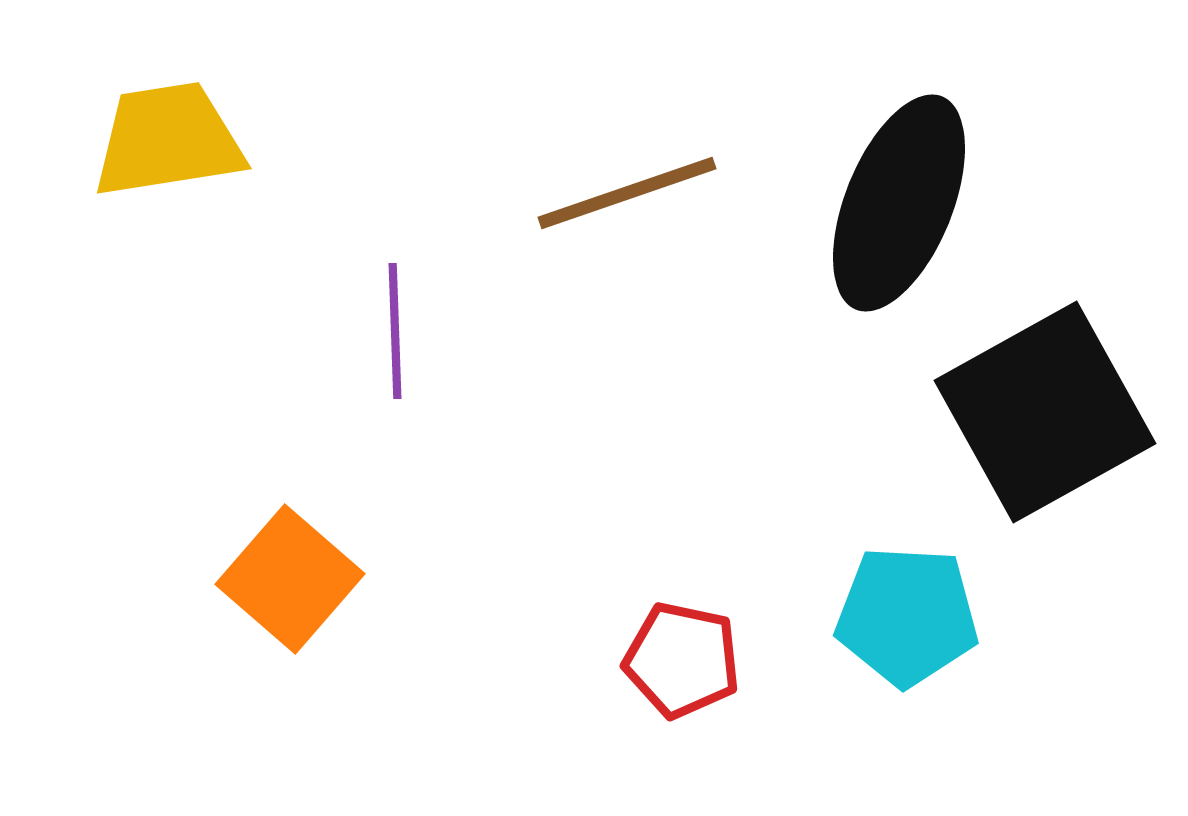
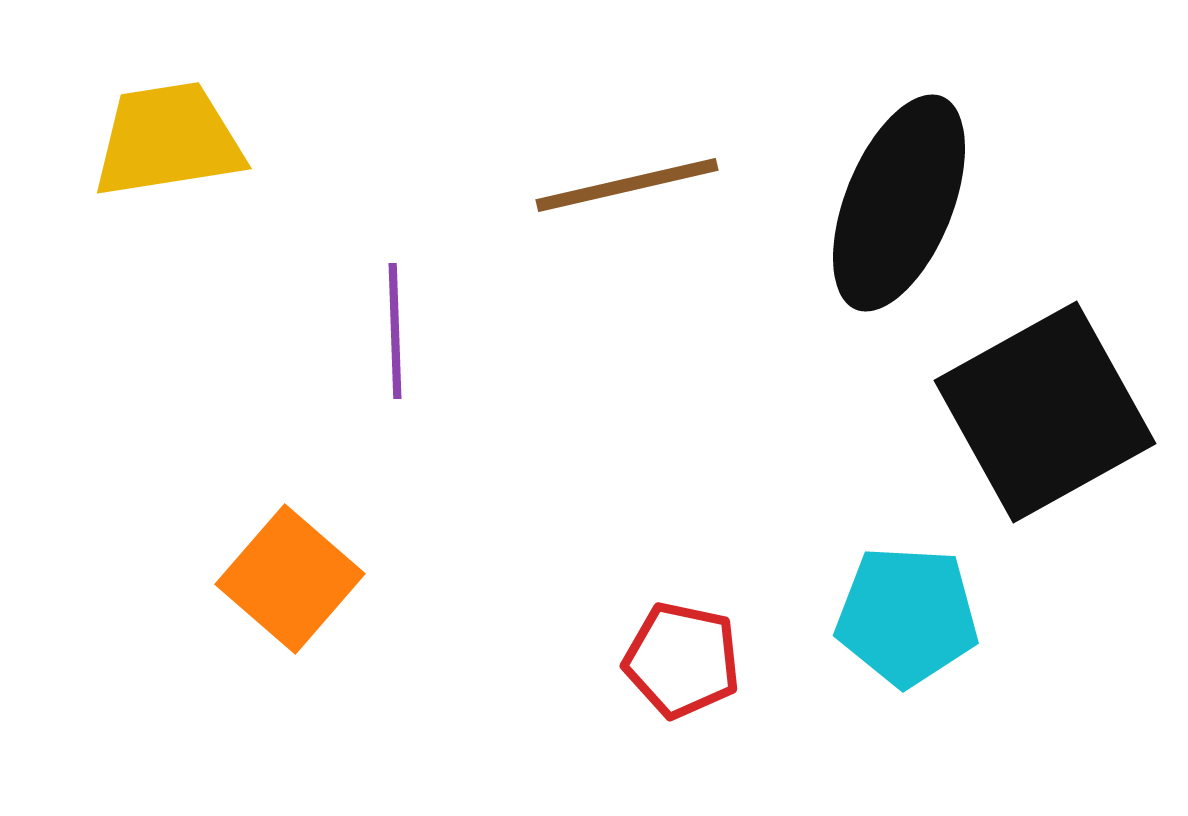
brown line: moved 8 px up; rotated 6 degrees clockwise
